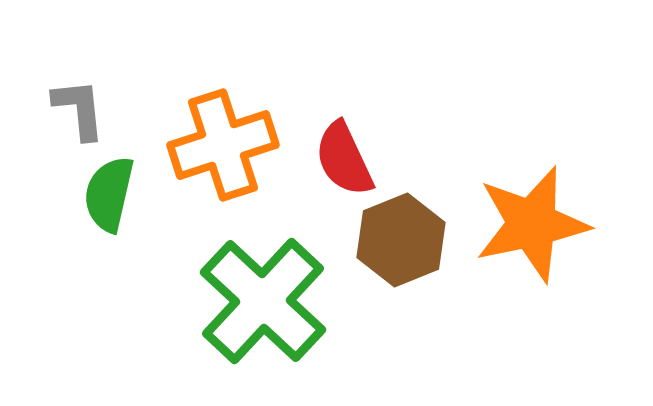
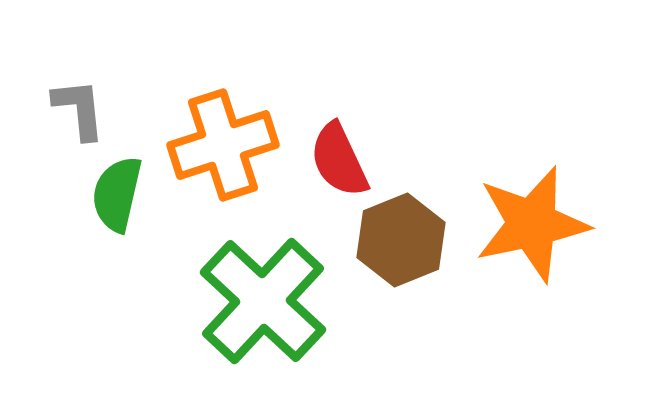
red semicircle: moved 5 px left, 1 px down
green semicircle: moved 8 px right
